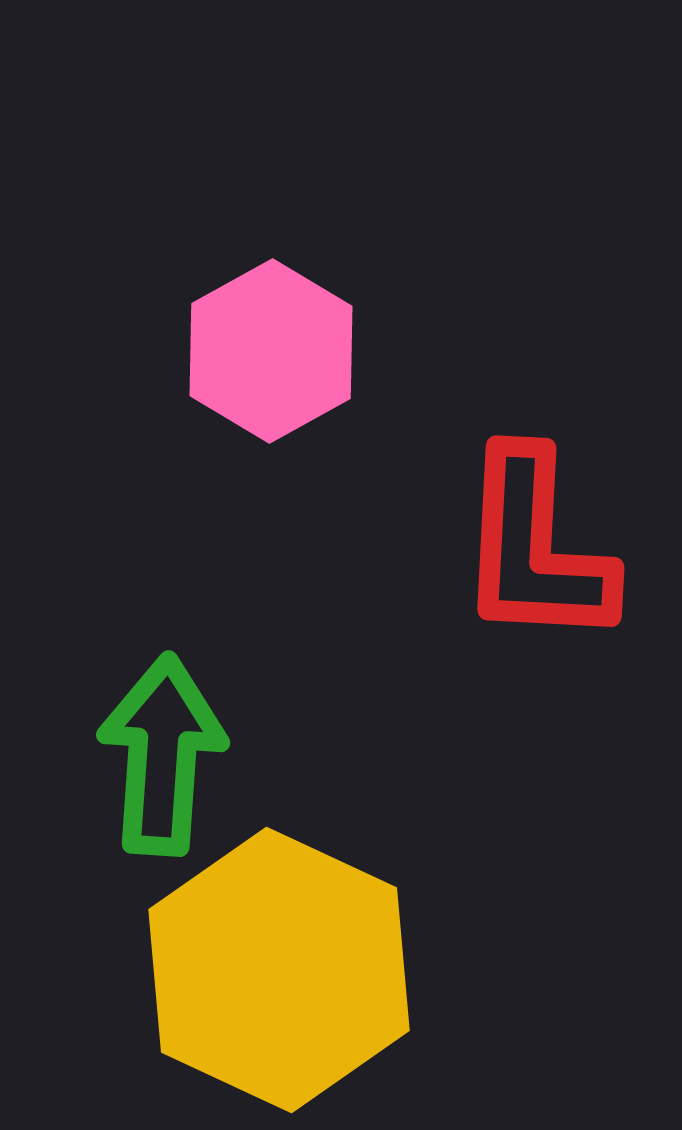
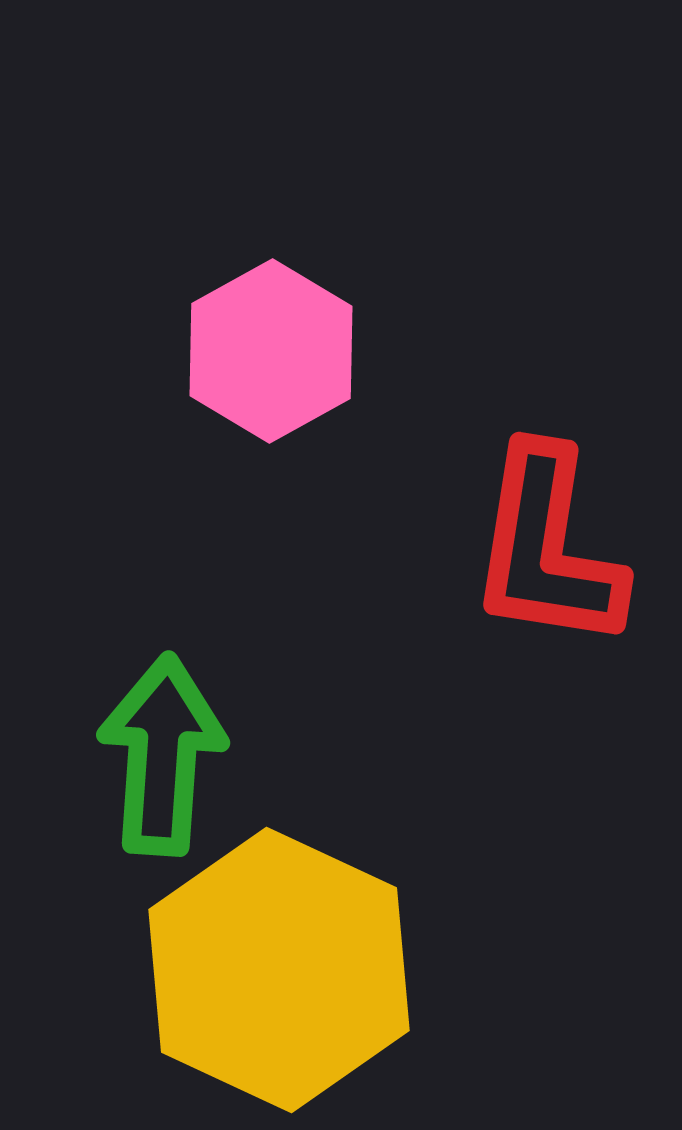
red L-shape: moved 12 px right; rotated 6 degrees clockwise
